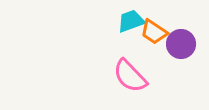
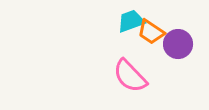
orange trapezoid: moved 3 px left
purple circle: moved 3 px left
